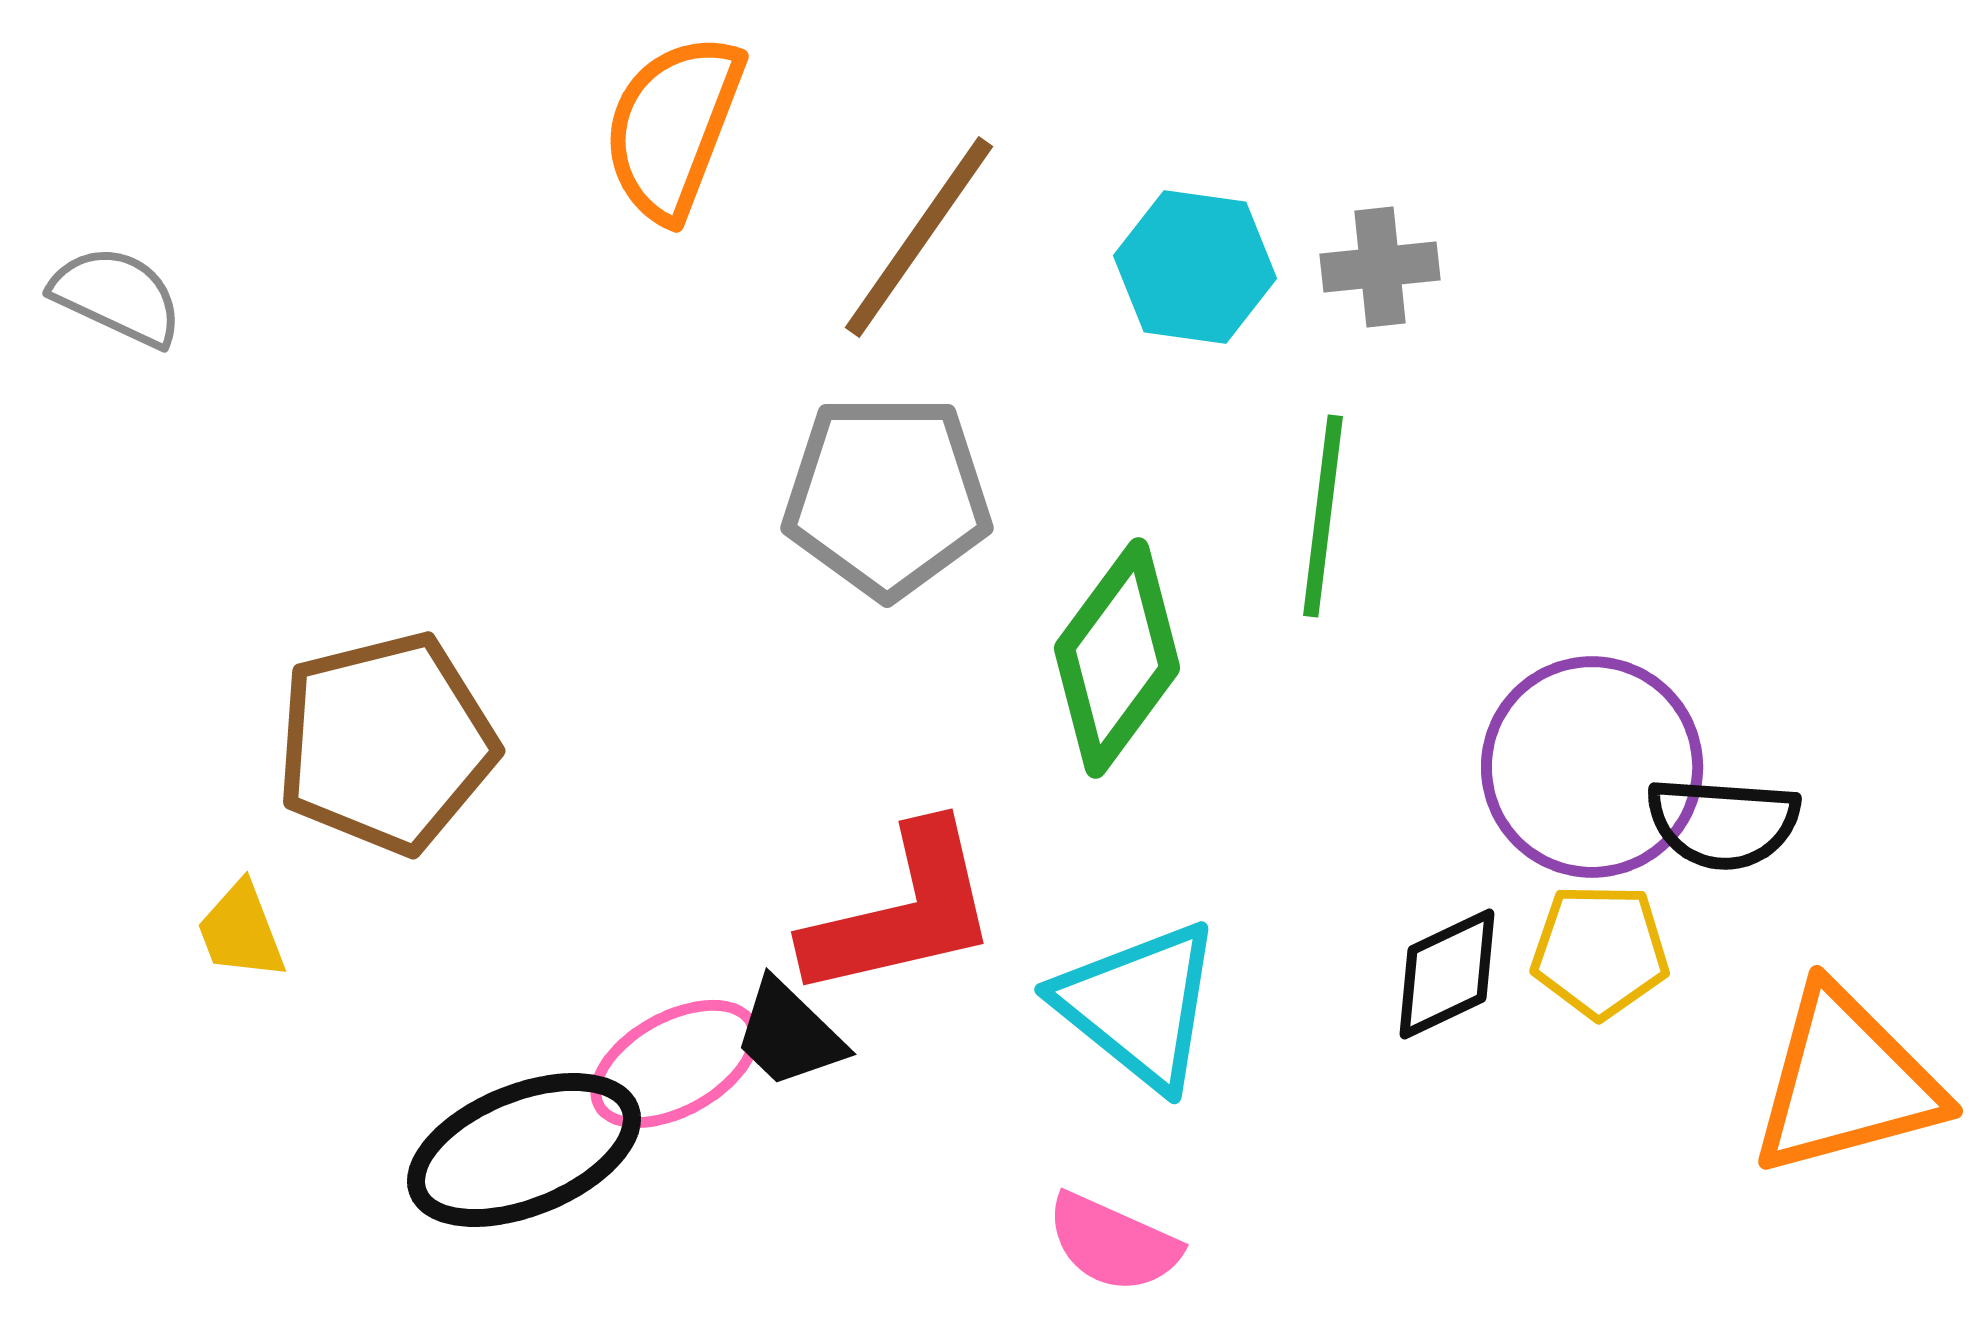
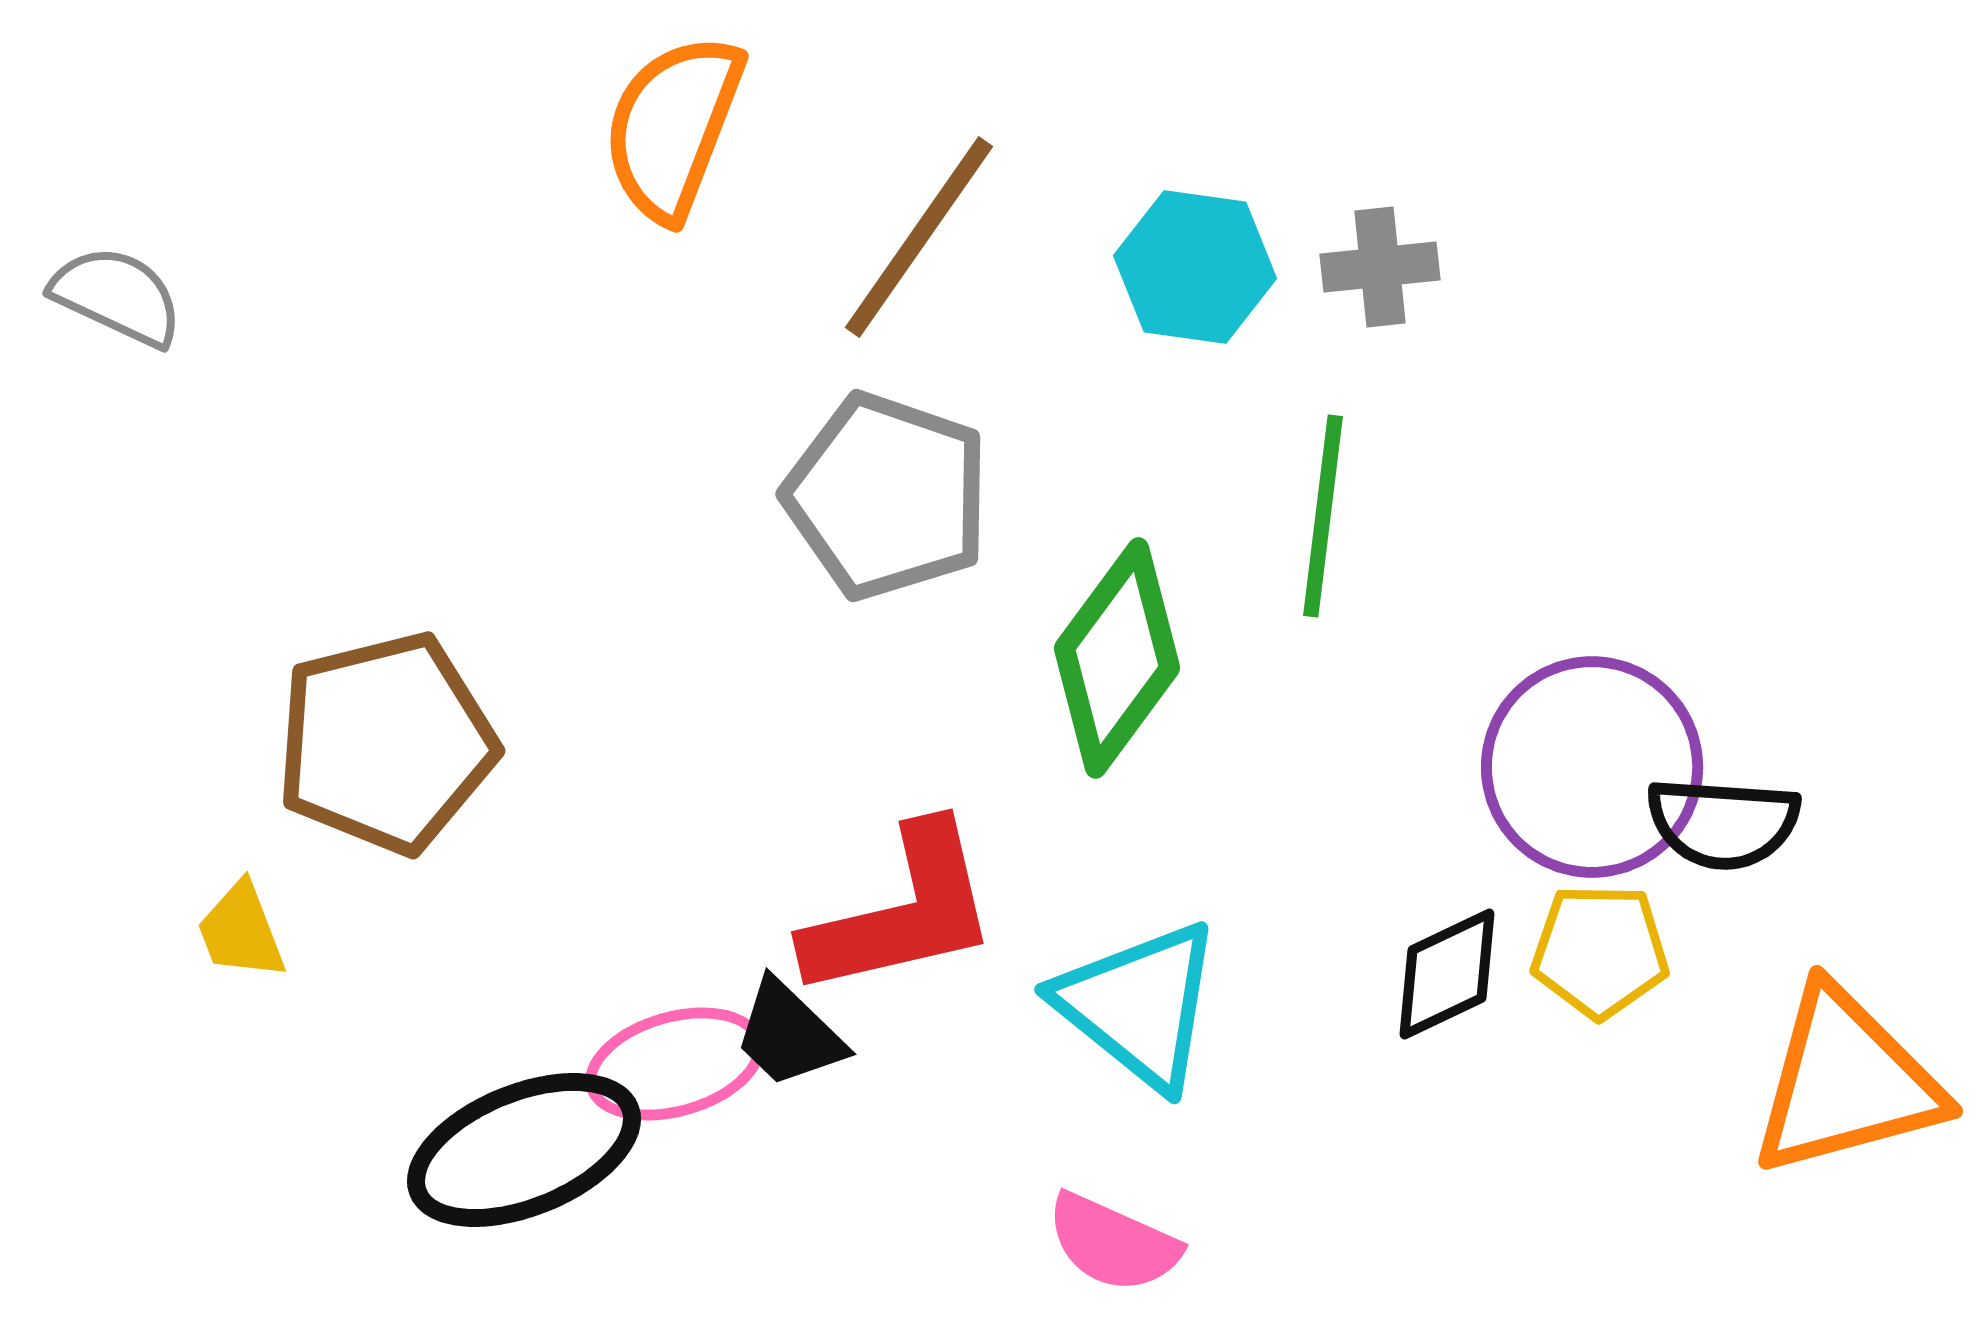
gray pentagon: rotated 19 degrees clockwise
pink ellipse: rotated 13 degrees clockwise
